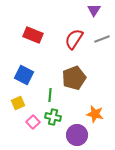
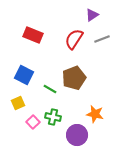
purple triangle: moved 2 px left, 5 px down; rotated 24 degrees clockwise
green line: moved 6 px up; rotated 64 degrees counterclockwise
